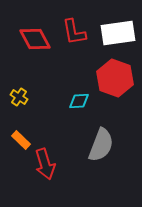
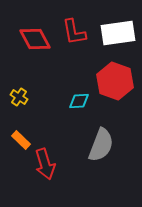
red hexagon: moved 3 px down
